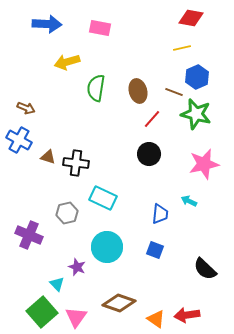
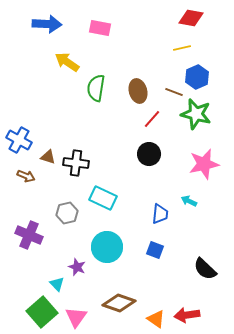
yellow arrow: rotated 50 degrees clockwise
brown arrow: moved 68 px down
